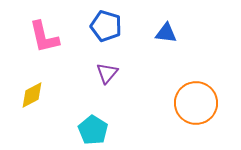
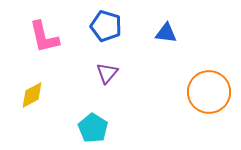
orange circle: moved 13 px right, 11 px up
cyan pentagon: moved 2 px up
